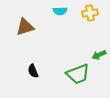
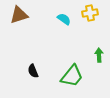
cyan semicircle: moved 4 px right, 8 px down; rotated 144 degrees counterclockwise
brown triangle: moved 6 px left, 12 px up
green arrow: rotated 112 degrees clockwise
green trapezoid: moved 6 px left, 2 px down; rotated 30 degrees counterclockwise
